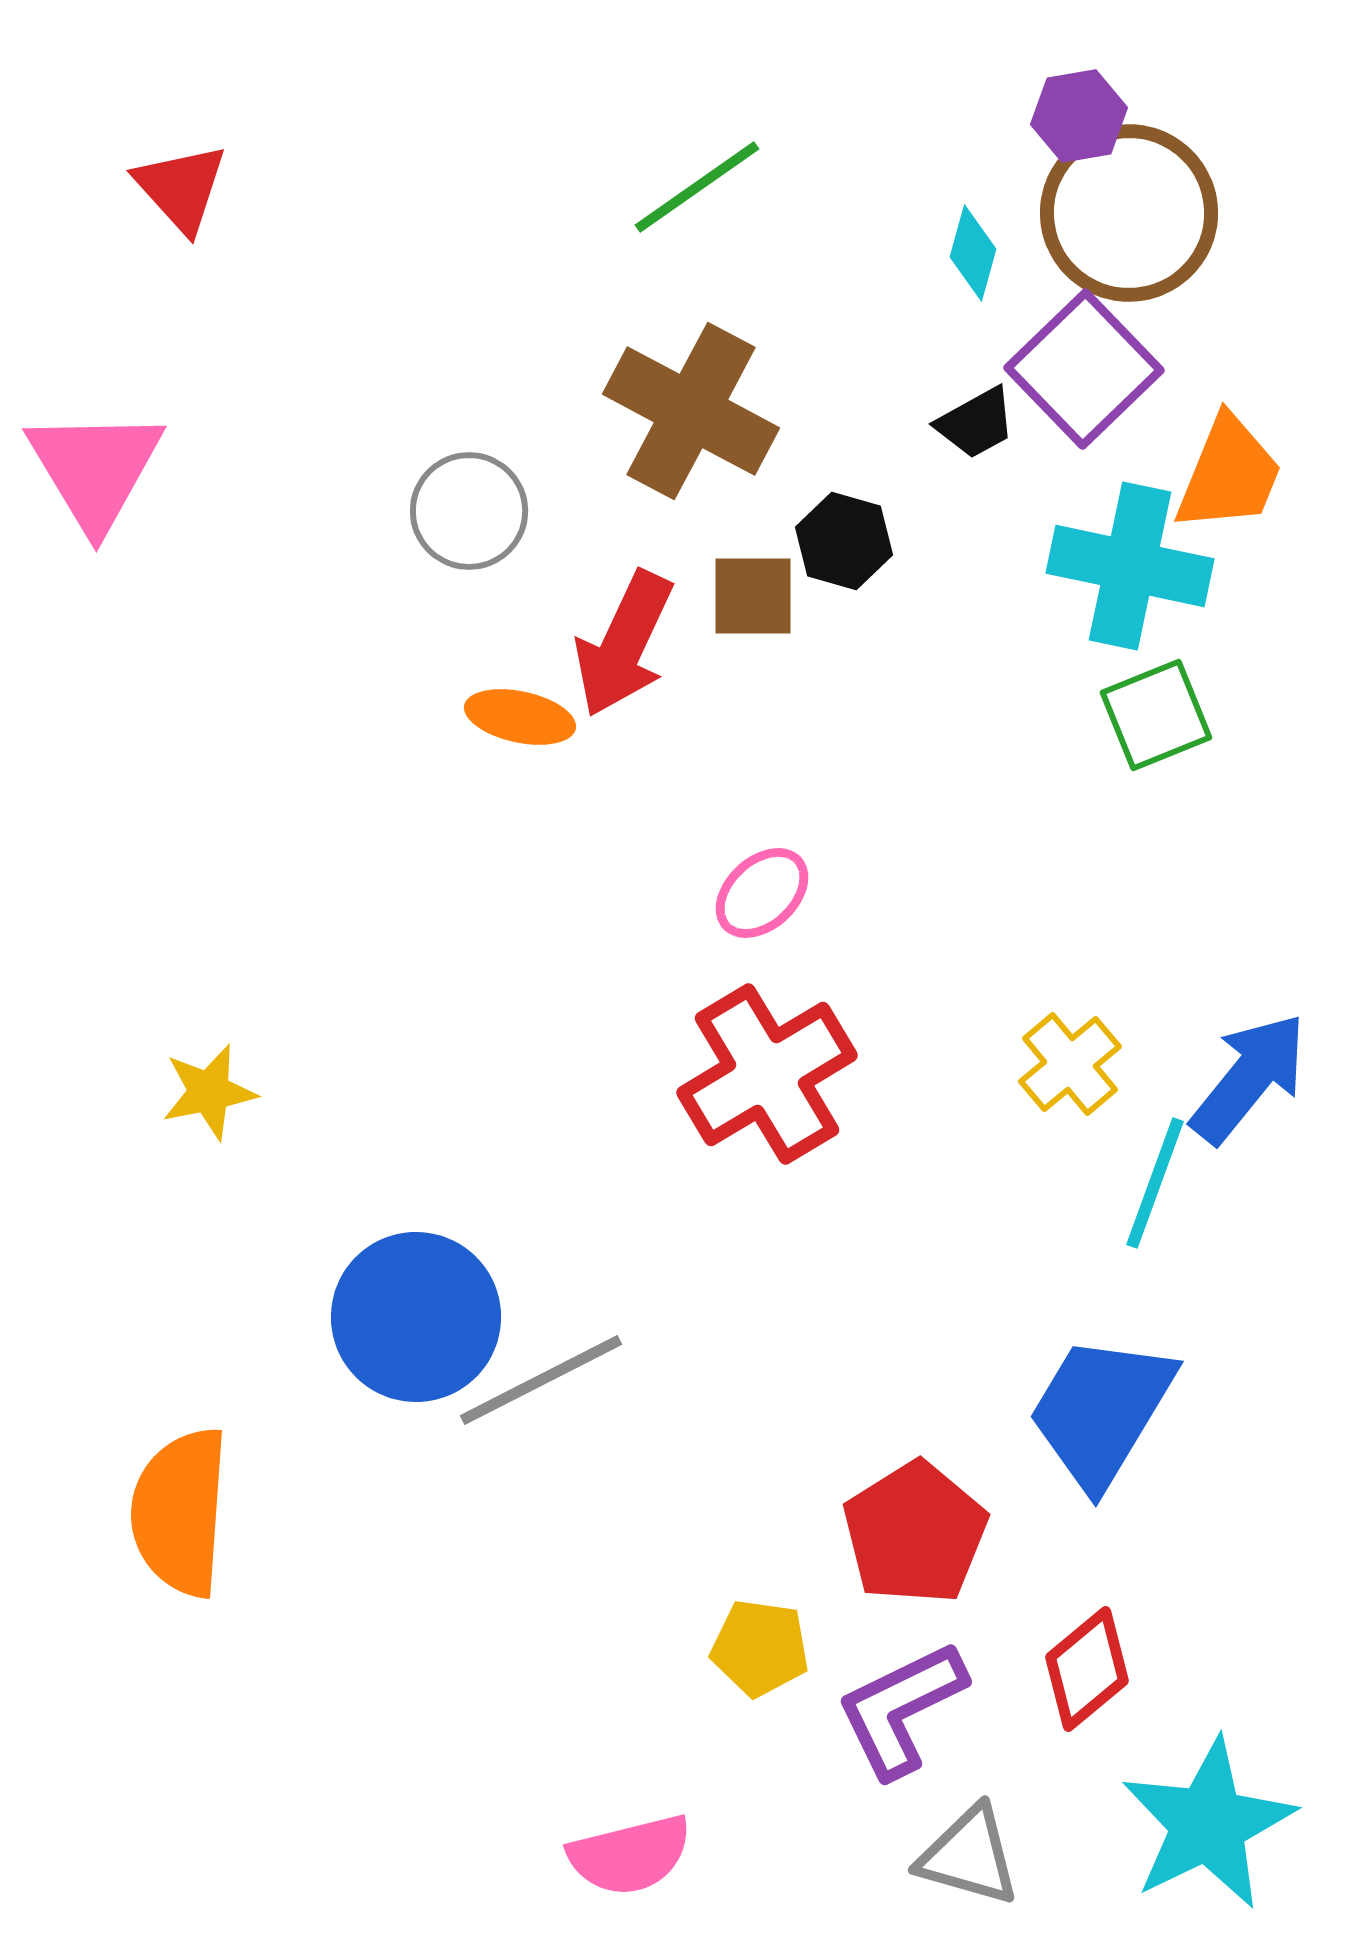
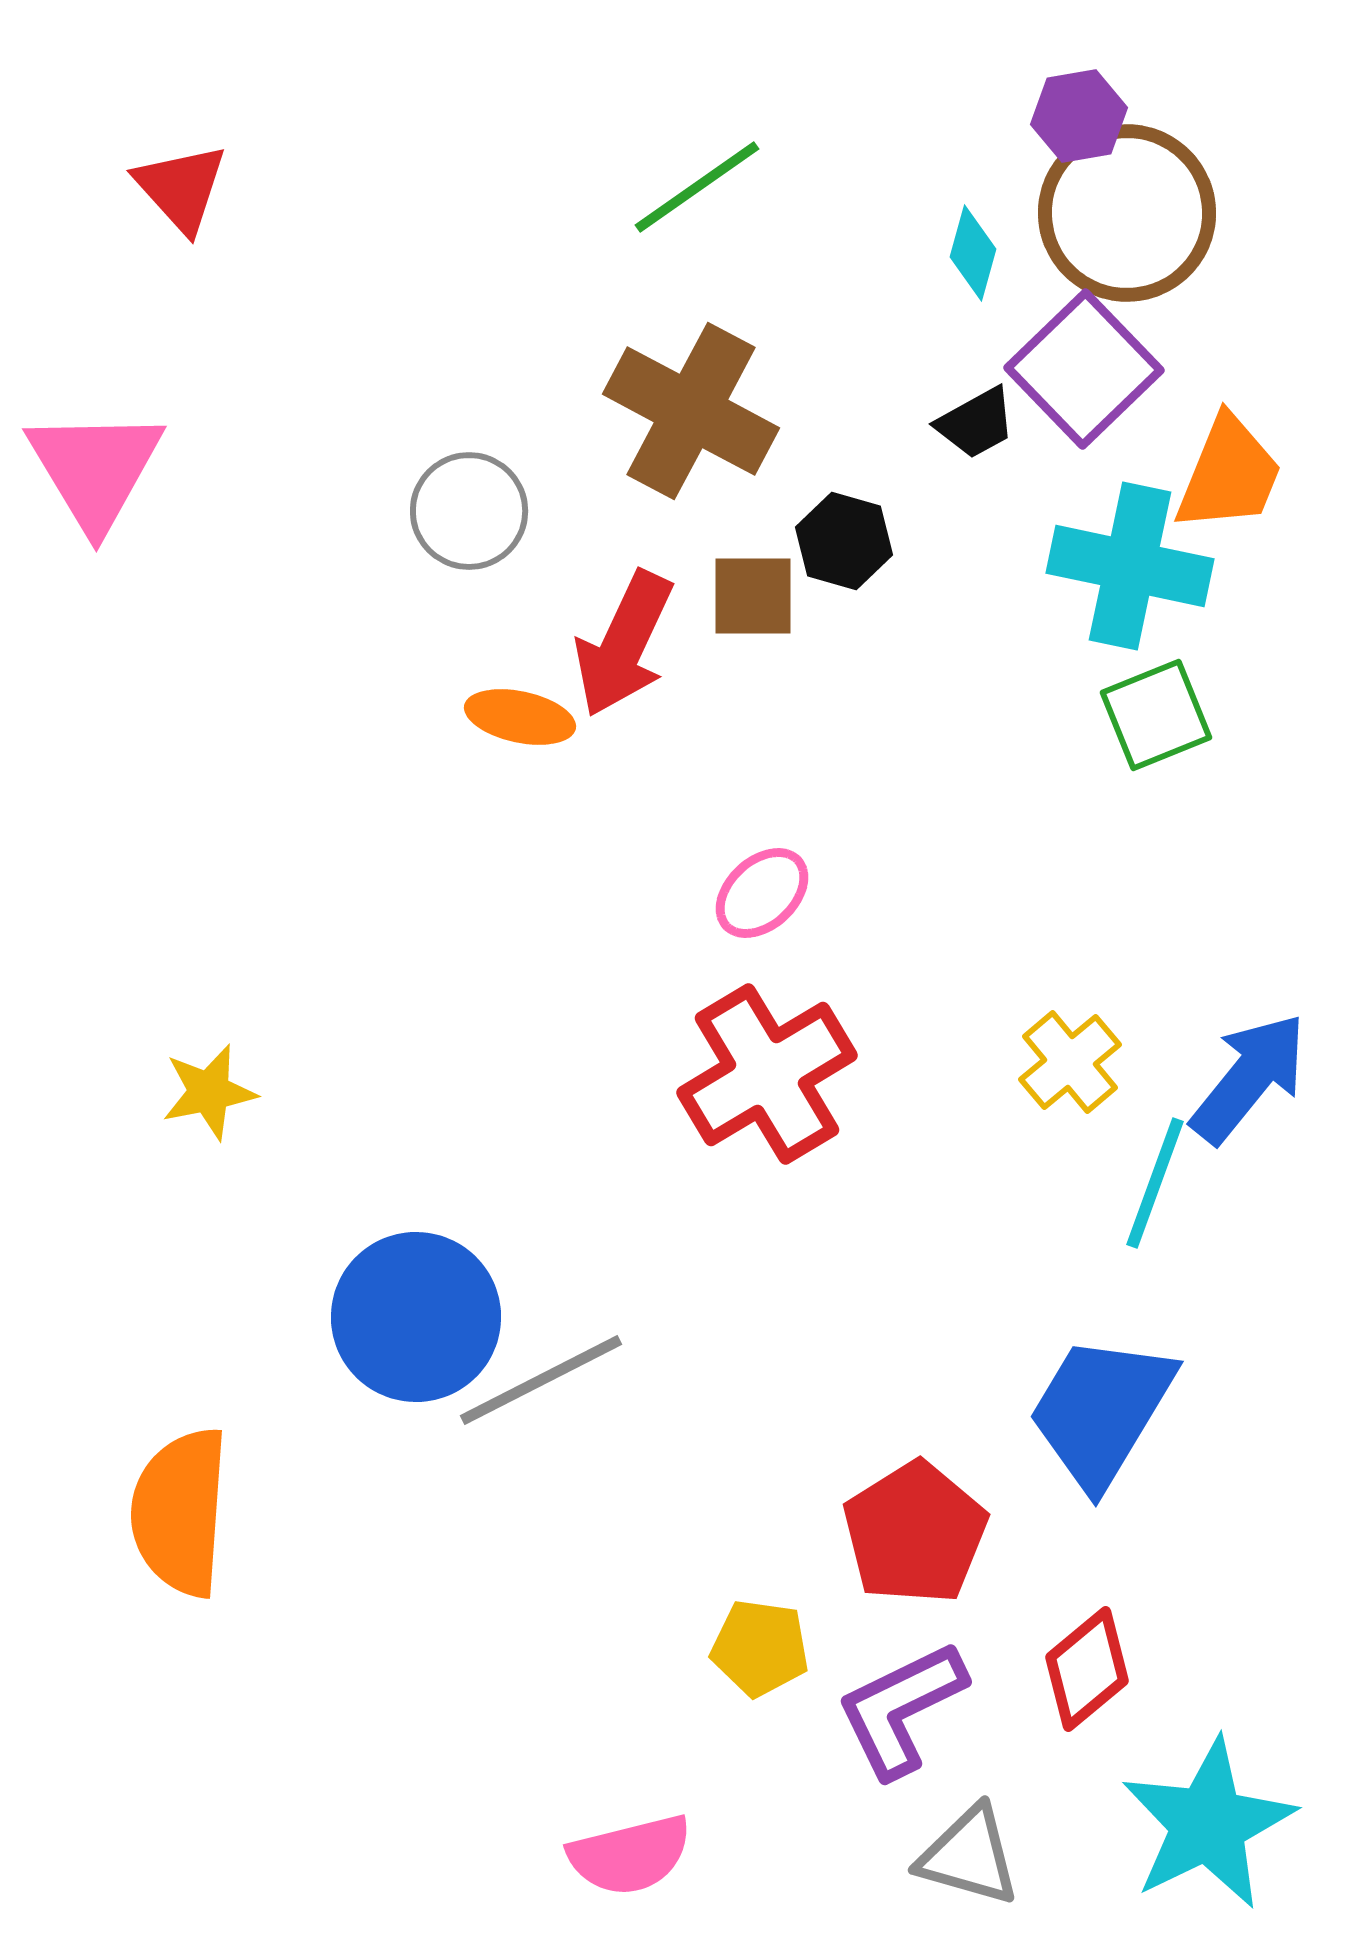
brown circle: moved 2 px left
yellow cross: moved 2 px up
